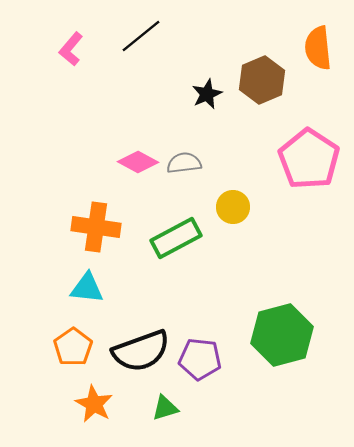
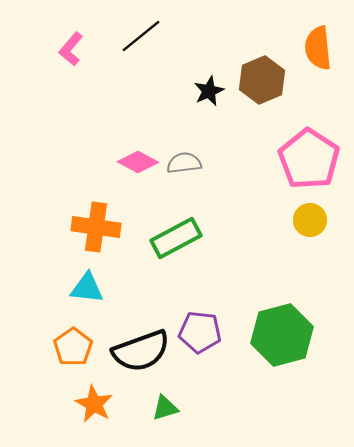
black star: moved 2 px right, 3 px up
yellow circle: moved 77 px right, 13 px down
purple pentagon: moved 27 px up
